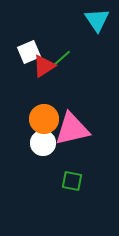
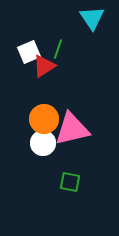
cyan triangle: moved 5 px left, 2 px up
green line: moved 4 px left, 9 px up; rotated 30 degrees counterclockwise
green square: moved 2 px left, 1 px down
